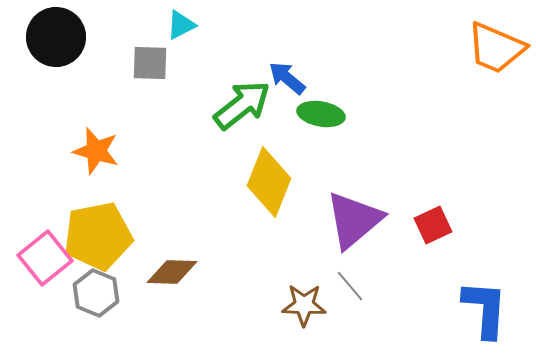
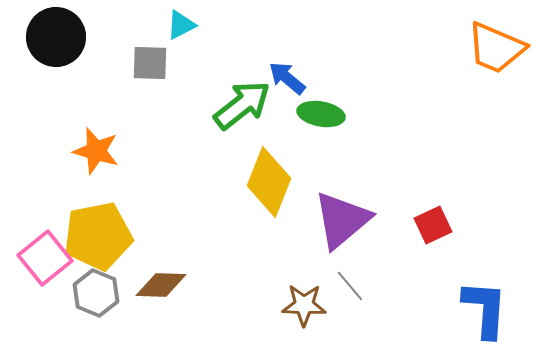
purple triangle: moved 12 px left
brown diamond: moved 11 px left, 13 px down
